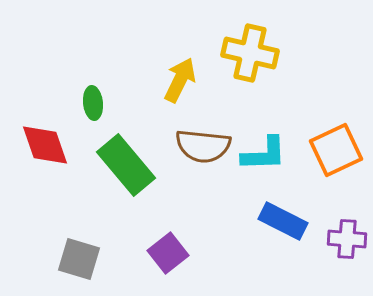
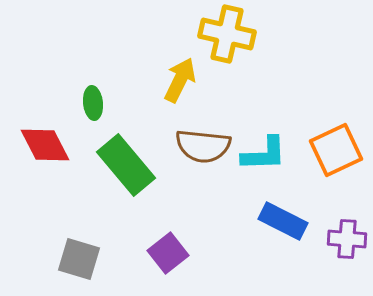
yellow cross: moved 23 px left, 19 px up
red diamond: rotated 8 degrees counterclockwise
